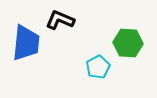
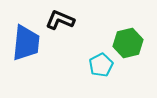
green hexagon: rotated 16 degrees counterclockwise
cyan pentagon: moved 3 px right, 2 px up
